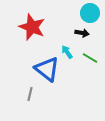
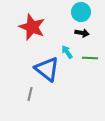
cyan circle: moved 9 px left, 1 px up
green line: rotated 28 degrees counterclockwise
